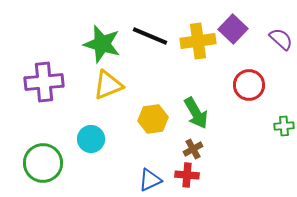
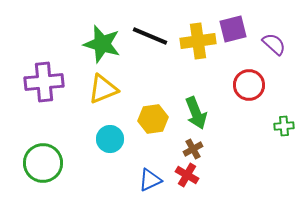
purple square: rotated 32 degrees clockwise
purple semicircle: moved 7 px left, 5 px down
yellow triangle: moved 5 px left, 4 px down
green arrow: rotated 8 degrees clockwise
cyan circle: moved 19 px right
red cross: rotated 25 degrees clockwise
